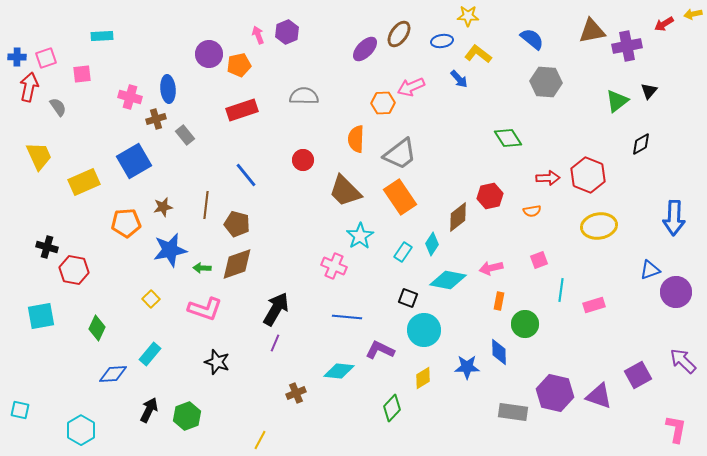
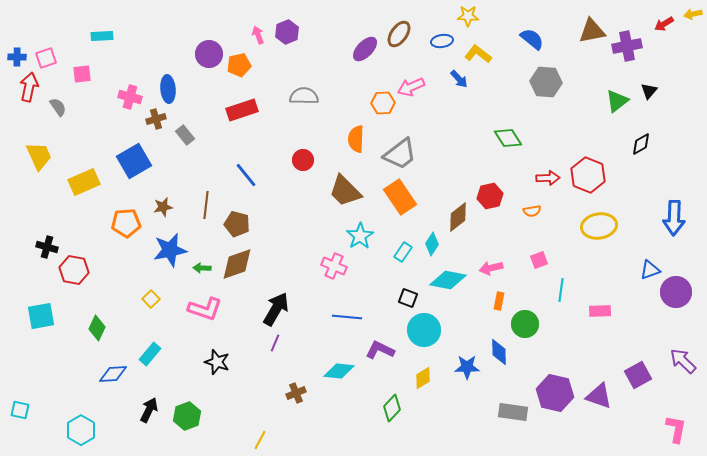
pink rectangle at (594, 305): moved 6 px right, 6 px down; rotated 15 degrees clockwise
